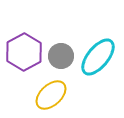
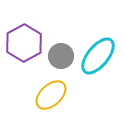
purple hexagon: moved 9 px up
cyan ellipse: moved 1 px up
